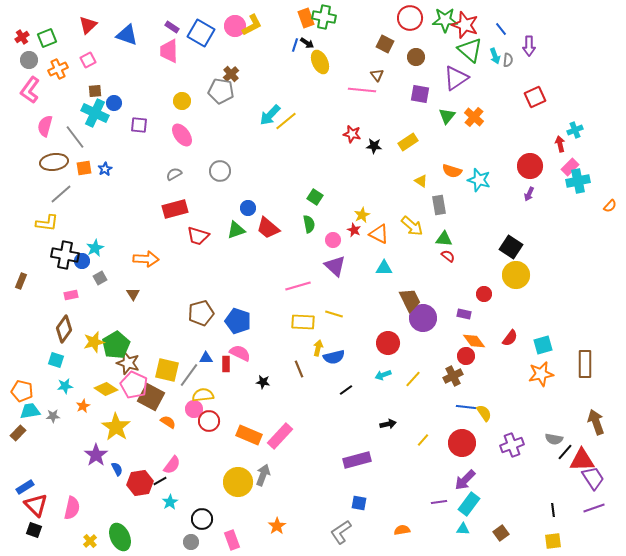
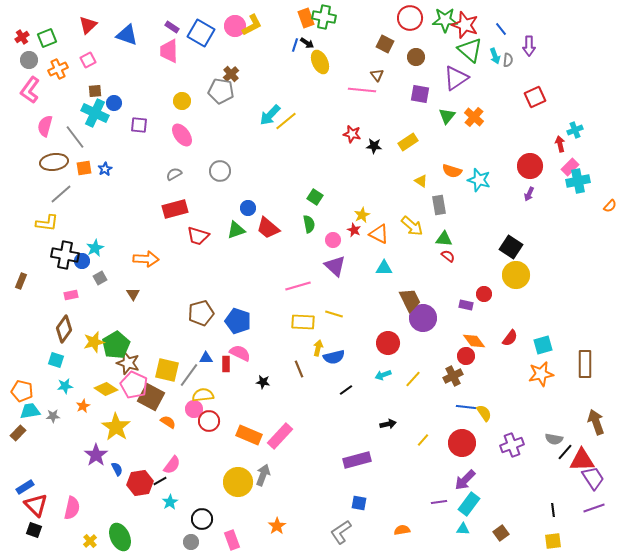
purple rectangle at (464, 314): moved 2 px right, 9 px up
